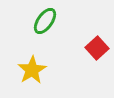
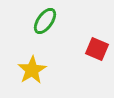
red square: moved 1 px down; rotated 25 degrees counterclockwise
